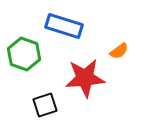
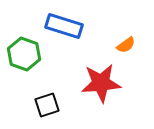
orange semicircle: moved 7 px right, 6 px up
red star: moved 16 px right, 5 px down
black square: moved 2 px right
